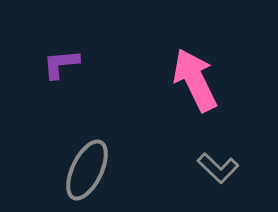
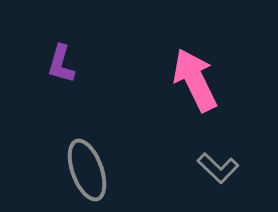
purple L-shape: rotated 69 degrees counterclockwise
gray ellipse: rotated 46 degrees counterclockwise
